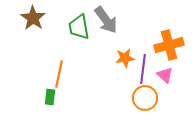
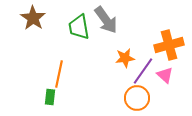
purple line: moved 2 px down; rotated 28 degrees clockwise
orange circle: moved 8 px left
